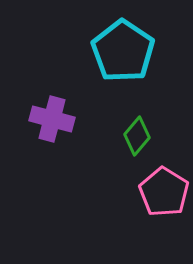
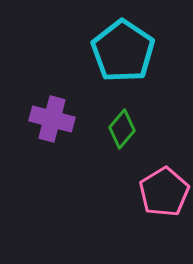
green diamond: moved 15 px left, 7 px up
pink pentagon: rotated 9 degrees clockwise
